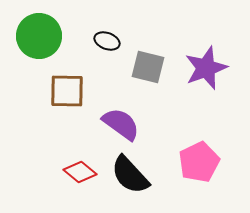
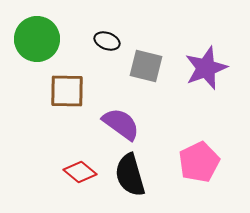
green circle: moved 2 px left, 3 px down
gray square: moved 2 px left, 1 px up
black semicircle: rotated 27 degrees clockwise
